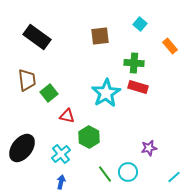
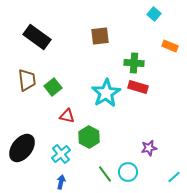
cyan square: moved 14 px right, 10 px up
orange rectangle: rotated 28 degrees counterclockwise
green square: moved 4 px right, 6 px up
